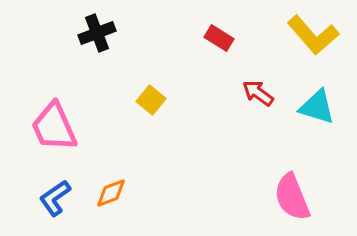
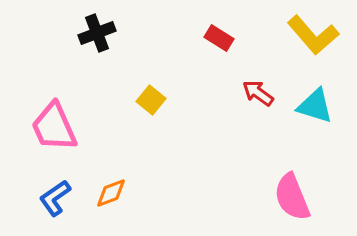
cyan triangle: moved 2 px left, 1 px up
